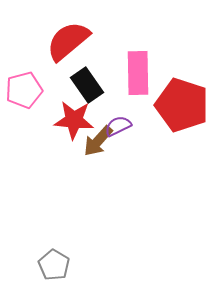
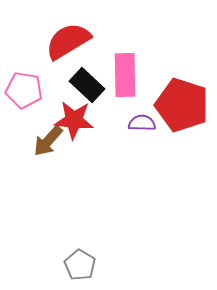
red semicircle: rotated 9 degrees clockwise
pink rectangle: moved 13 px left, 2 px down
black rectangle: rotated 12 degrees counterclockwise
pink pentagon: rotated 24 degrees clockwise
purple semicircle: moved 24 px right, 3 px up; rotated 28 degrees clockwise
brown arrow: moved 50 px left
gray pentagon: moved 26 px right
